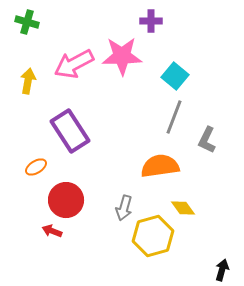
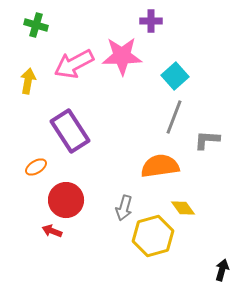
green cross: moved 9 px right, 3 px down
cyan square: rotated 8 degrees clockwise
gray L-shape: rotated 68 degrees clockwise
